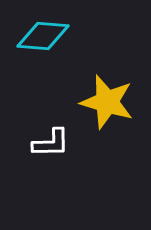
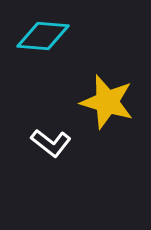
white L-shape: rotated 39 degrees clockwise
